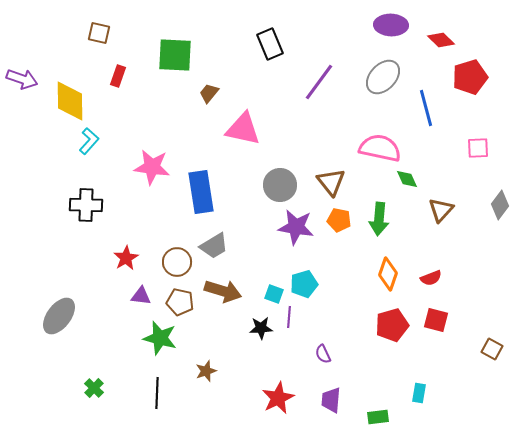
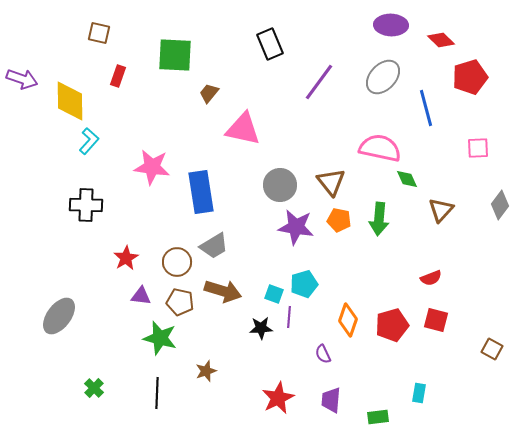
orange diamond at (388, 274): moved 40 px left, 46 px down
